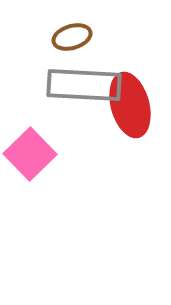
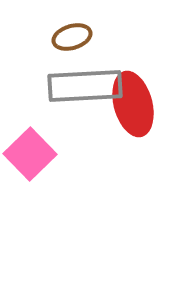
gray rectangle: moved 1 px right, 1 px down; rotated 6 degrees counterclockwise
red ellipse: moved 3 px right, 1 px up
